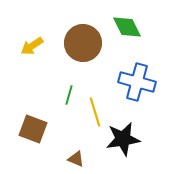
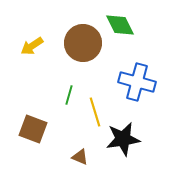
green diamond: moved 7 px left, 2 px up
brown triangle: moved 4 px right, 2 px up
